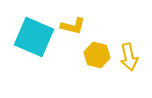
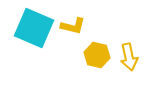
cyan square: moved 9 px up
